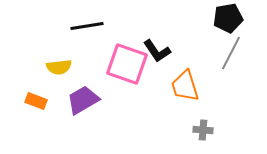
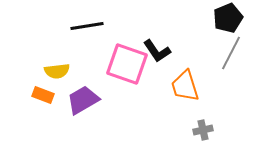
black pentagon: rotated 12 degrees counterclockwise
yellow semicircle: moved 2 px left, 4 px down
orange rectangle: moved 7 px right, 6 px up
gray cross: rotated 18 degrees counterclockwise
